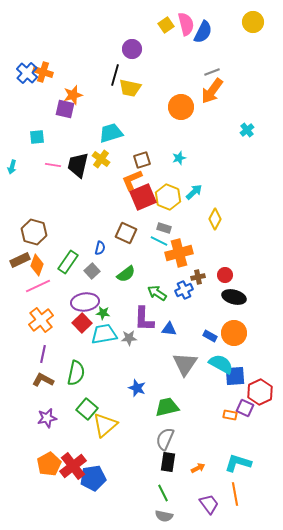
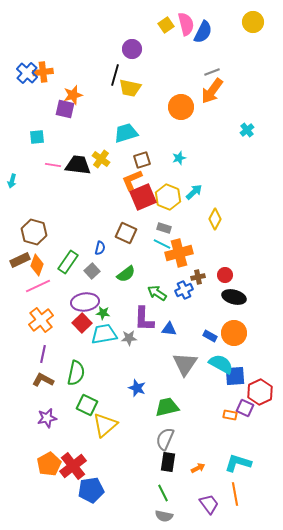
orange cross at (43, 72): rotated 24 degrees counterclockwise
cyan trapezoid at (111, 133): moved 15 px right
black trapezoid at (78, 165): rotated 84 degrees clockwise
cyan arrow at (12, 167): moved 14 px down
cyan line at (159, 241): moved 3 px right, 3 px down
green square at (87, 409): moved 4 px up; rotated 15 degrees counterclockwise
blue pentagon at (93, 478): moved 2 px left, 12 px down
